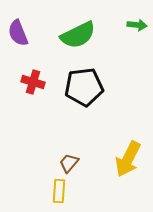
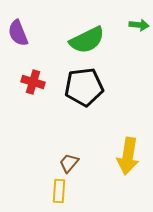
green arrow: moved 2 px right
green semicircle: moved 9 px right, 5 px down
yellow arrow: moved 3 px up; rotated 18 degrees counterclockwise
